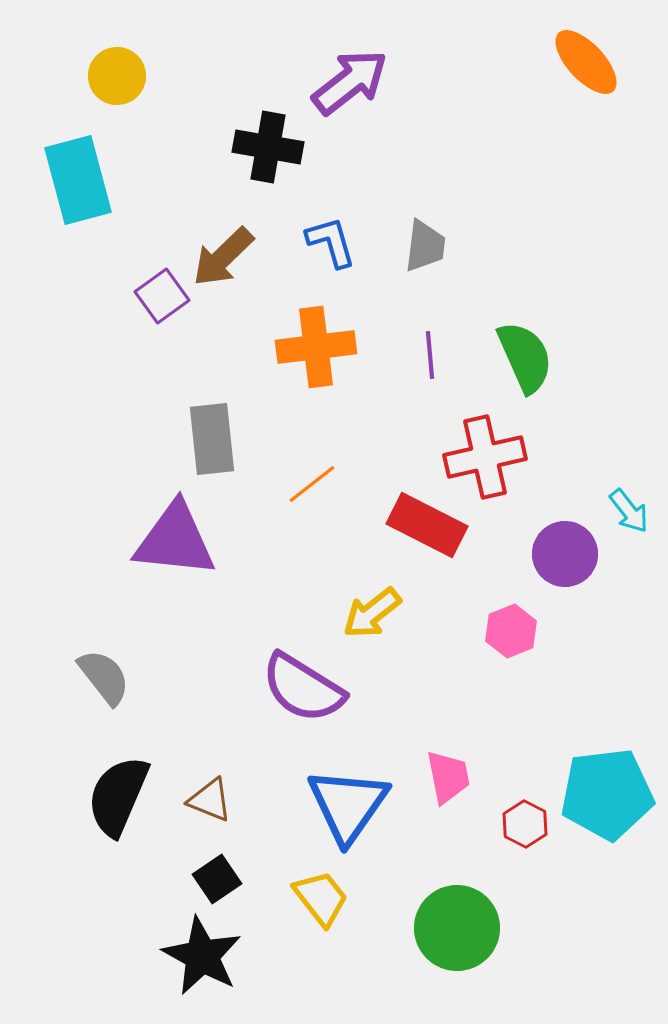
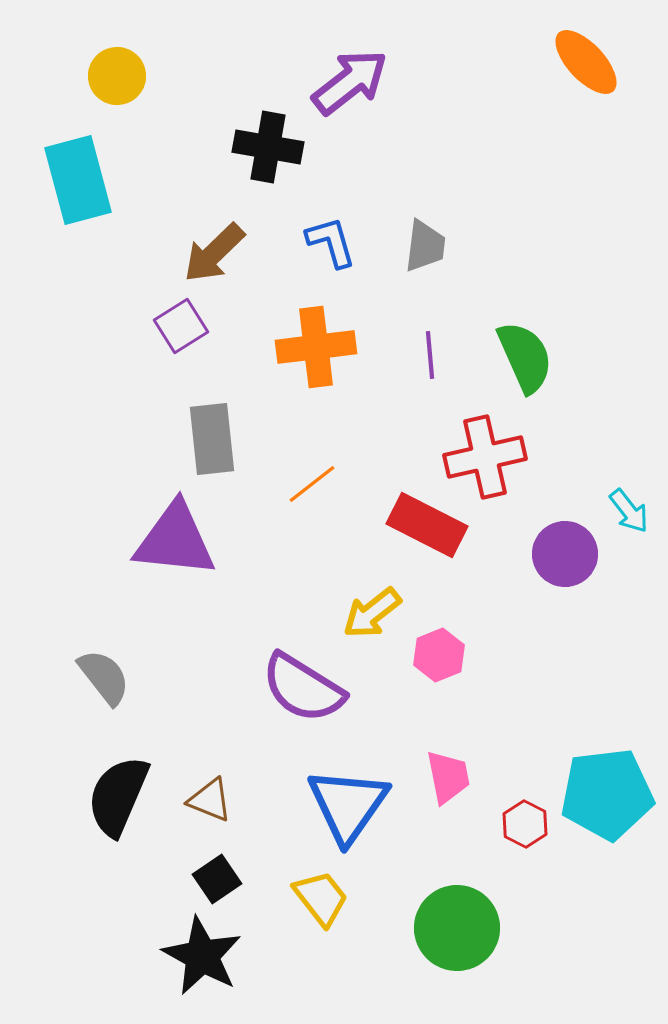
brown arrow: moved 9 px left, 4 px up
purple square: moved 19 px right, 30 px down; rotated 4 degrees clockwise
pink hexagon: moved 72 px left, 24 px down
